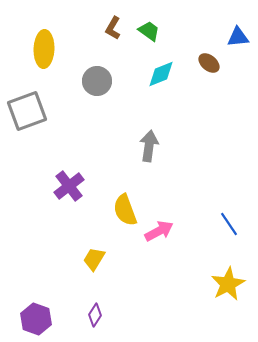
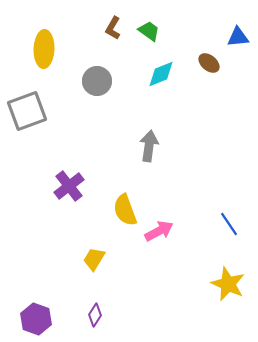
yellow star: rotated 20 degrees counterclockwise
